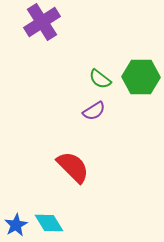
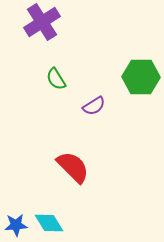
green semicircle: moved 44 px left; rotated 20 degrees clockwise
purple semicircle: moved 5 px up
blue star: rotated 25 degrees clockwise
